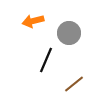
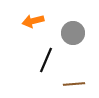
gray circle: moved 4 px right
brown line: rotated 35 degrees clockwise
